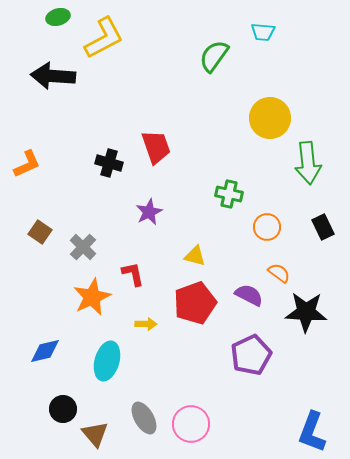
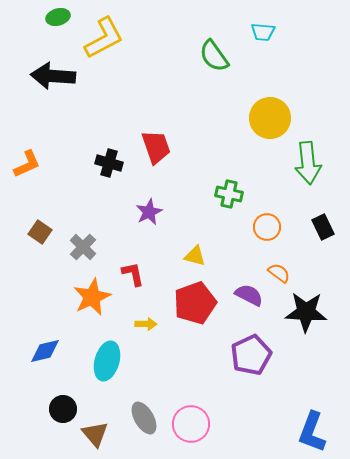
green semicircle: rotated 72 degrees counterclockwise
